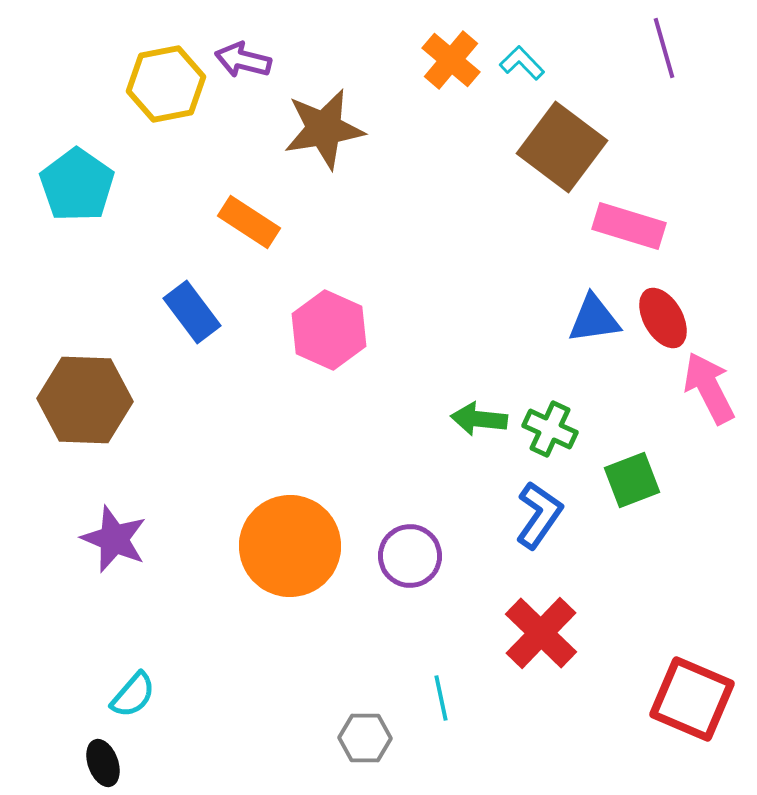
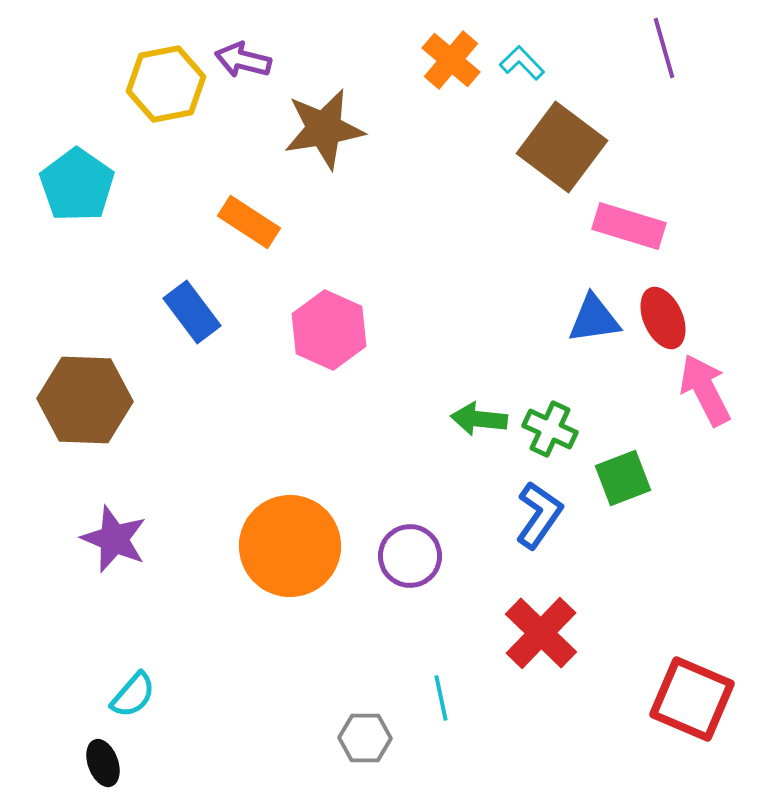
red ellipse: rotated 6 degrees clockwise
pink arrow: moved 4 px left, 2 px down
green square: moved 9 px left, 2 px up
